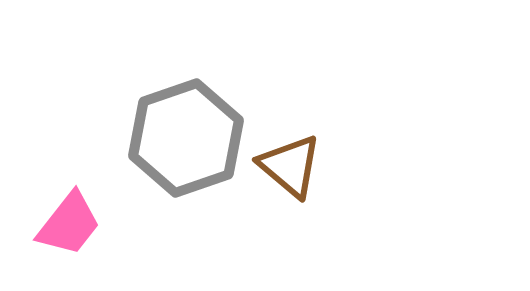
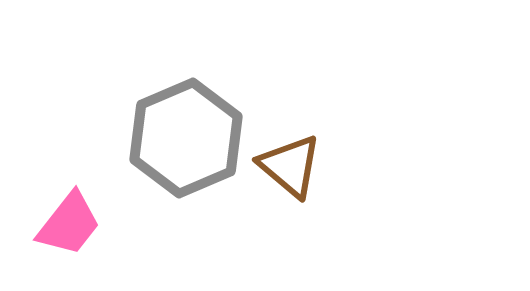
gray hexagon: rotated 4 degrees counterclockwise
